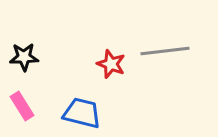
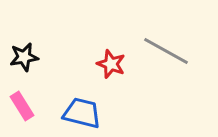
gray line: moved 1 px right; rotated 36 degrees clockwise
black star: rotated 8 degrees counterclockwise
